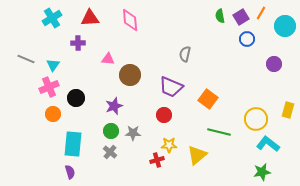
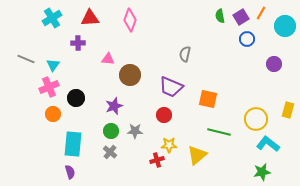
pink diamond: rotated 25 degrees clockwise
orange square: rotated 24 degrees counterclockwise
gray star: moved 2 px right, 2 px up
